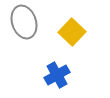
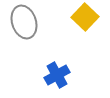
yellow square: moved 13 px right, 15 px up
